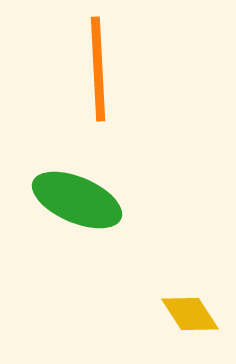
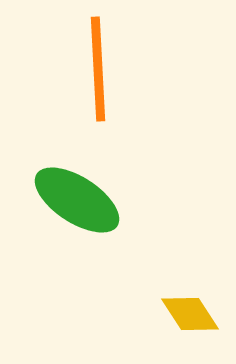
green ellipse: rotated 10 degrees clockwise
